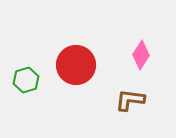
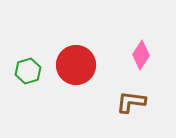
green hexagon: moved 2 px right, 9 px up
brown L-shape: moved 1 px right, 2 px down
